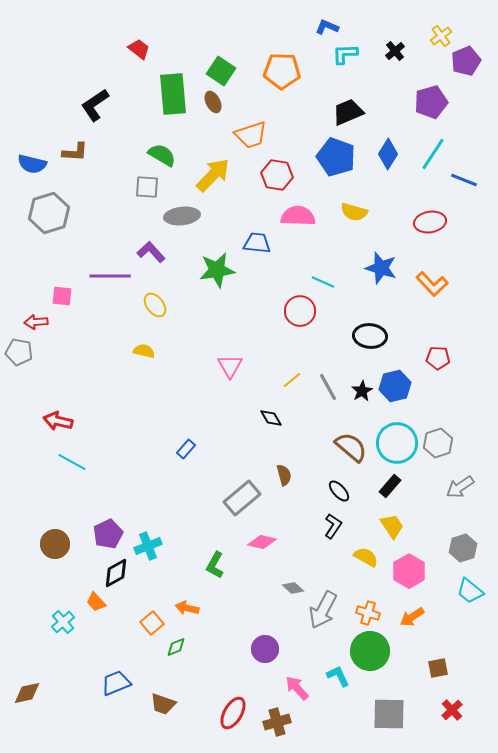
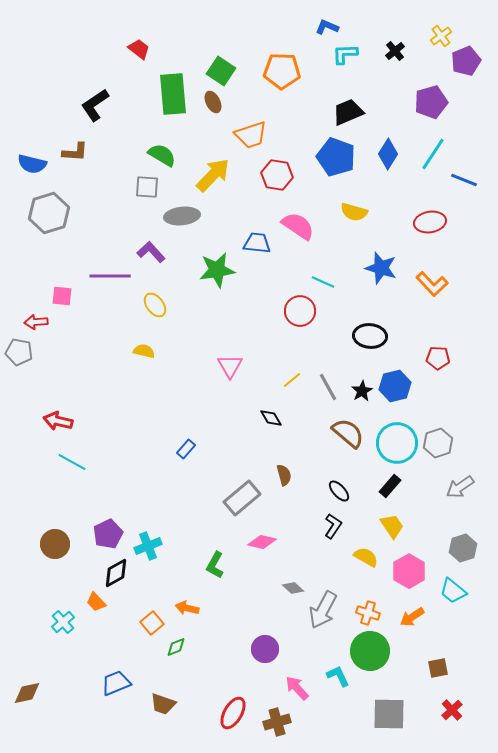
pink semicircle at (298, 216): moved 10 px down; rotated 32 degrees clockwise
brown semicircle at (351, 447): moved 3 px left, 14 px up
cyan trapezoid at (470, 591): moved 17 px left
